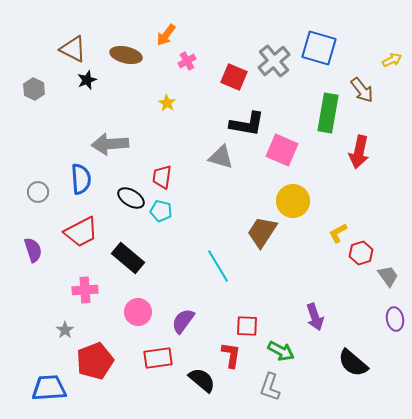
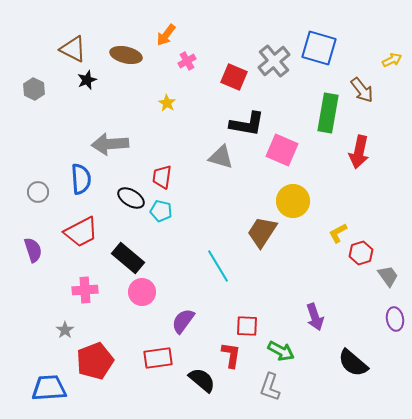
pink circle at (138, 312): moved 4 px right, 20 px up
